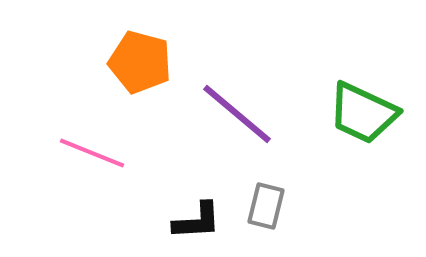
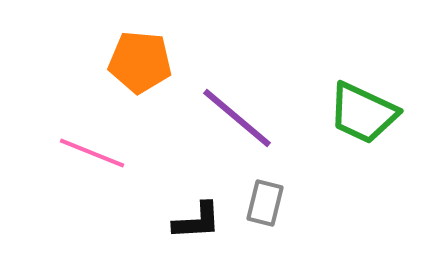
orange pentagon: rotated 10 degrees counterclockwise
purple line: moved 4 px down
gray rectangle: moved 1 px left, 3 px up
